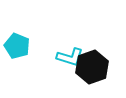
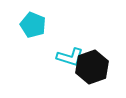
cyan pentagon: moved 16 px right, 21 px up
